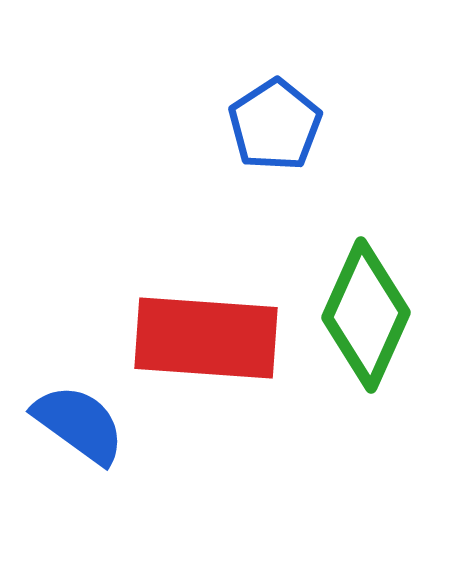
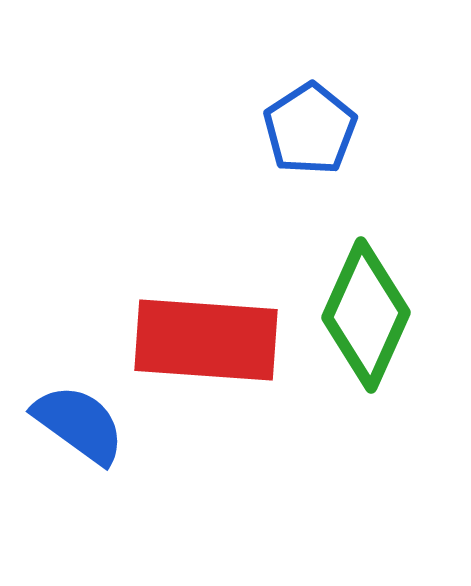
blue pentagon: moved 35 px right, 4 px down
red rectangle: moved 2 px down
